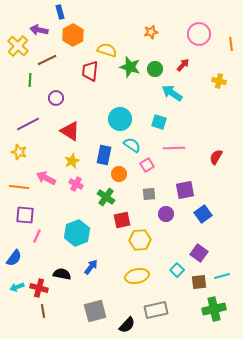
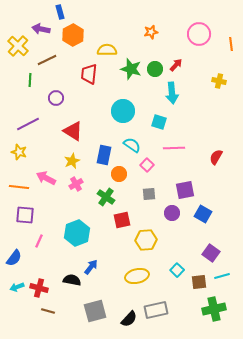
purple arrow at (39, 30): moved 2 px right, 1 px up
yellow semicircle at (107, 50): rotated 18 degrees counterclockwise
red arrow at (183, 65): moved 7 px left
green star at (130, 67): moved 1 px right, 2 px down
red trapezoid at (90, 71): moved 1 px left, 3 px down
cyan arrow at (172, 93): rotated 130 degrees counterclockwise
cyan circle at (120, 119): moved 3 px right, 8 px up
red triangle at (70, 131): moved 3 px right
pink square at (147, 165): rotated 16 degrees counterclockwise
pink cross at (76, 184): rotated 32 degrees clockwise
purple circle at (166, 214): moved 6 px right, 1 px up
blue square at (203, 214): rotated 24 degrees counterclockwise
pink line at (37, 236): moved 2 px right, 5 px down
yellow hexagon at (140, 240): moved 6 px right
purple square at (199, 253): moved 12 px right
black semicircle at (62, 274): moved 10 px right, 6 px down
brown line at (43, 311): moved 5 px right; rotated 64 degrees counterclockwise
black semicircle at (127, 325): moved 2 px right, 6 px up
